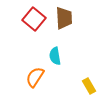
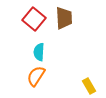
cyan semicircle: moved 16 px left, 4 px up; rotated 12 degrees clockwise
orange semicircle: moved 1 px right, 1 px up
